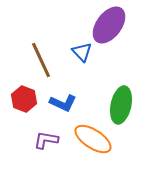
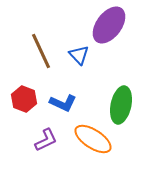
blue triangle: moved 3 px left, 3 px down
brown line: moved 9 px up
purple L-shape: rotated 145 degrees clockwise
